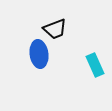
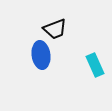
blue ellipse: moved 2 px right, 1 px down
